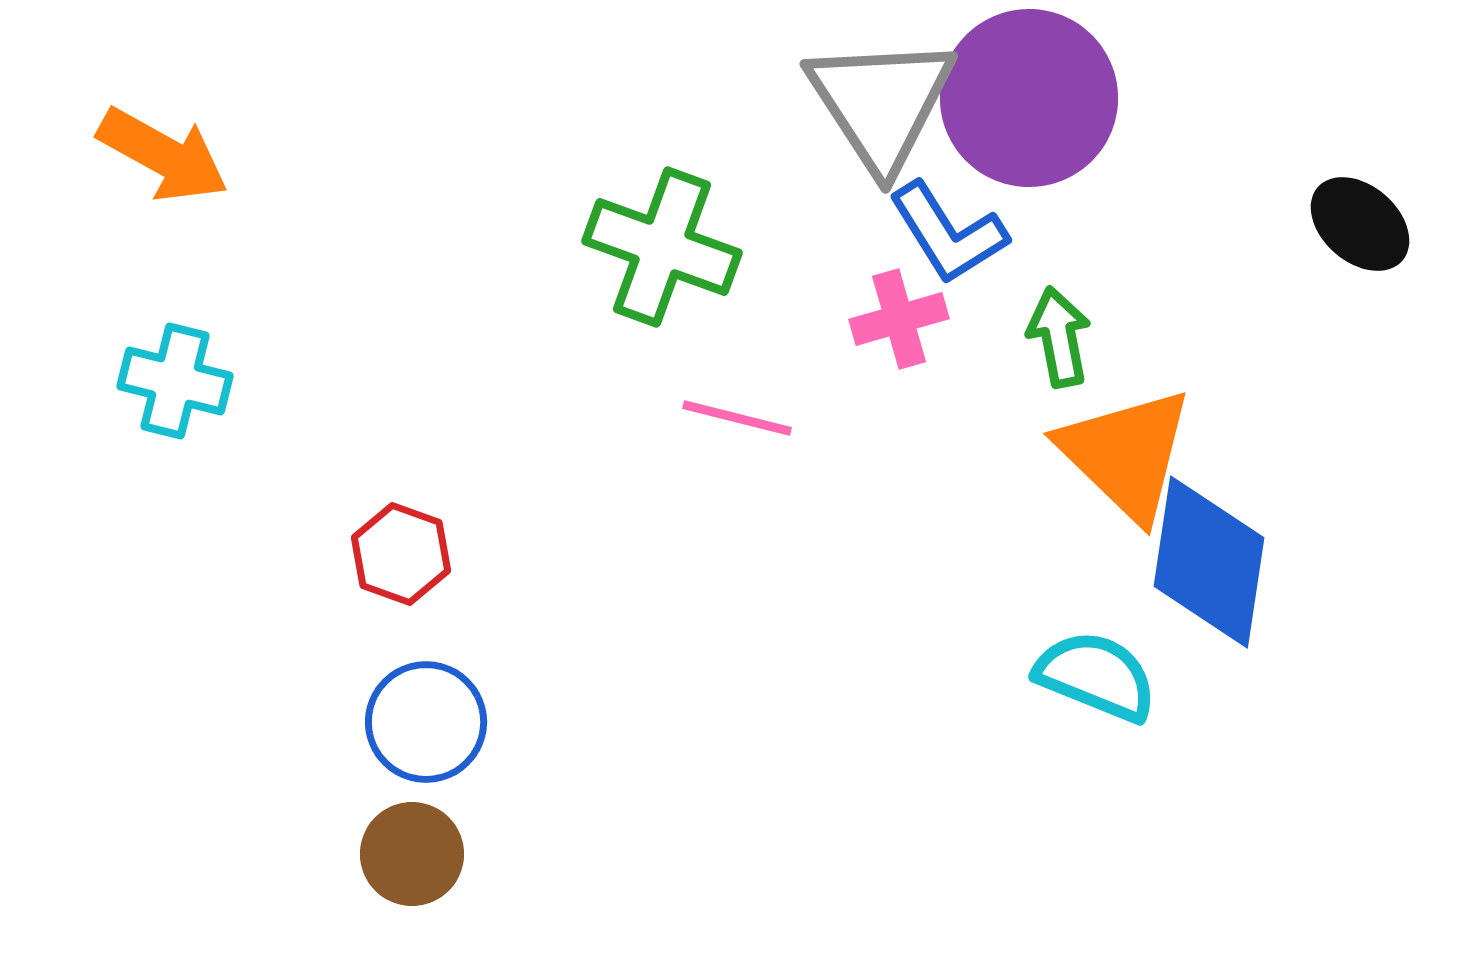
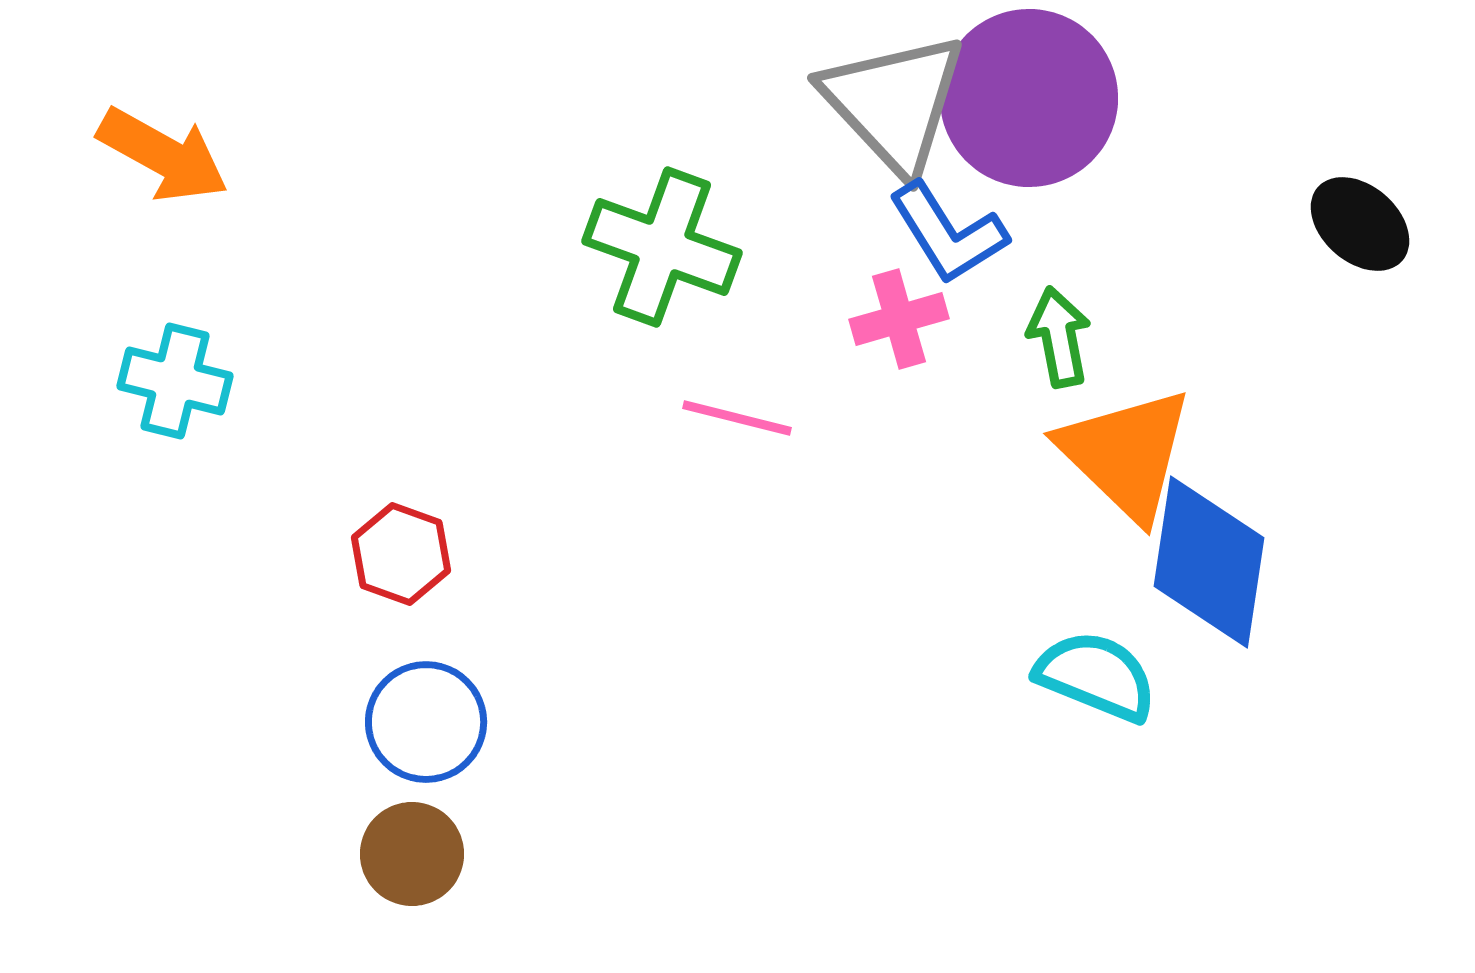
gray triangle: moved 13 px right; rotated 10 degrees counterclockwise
